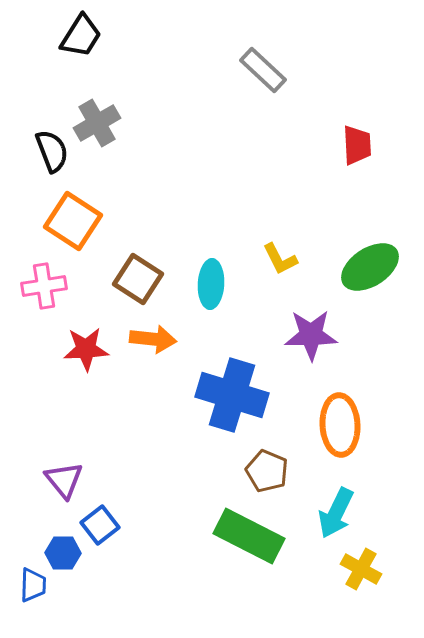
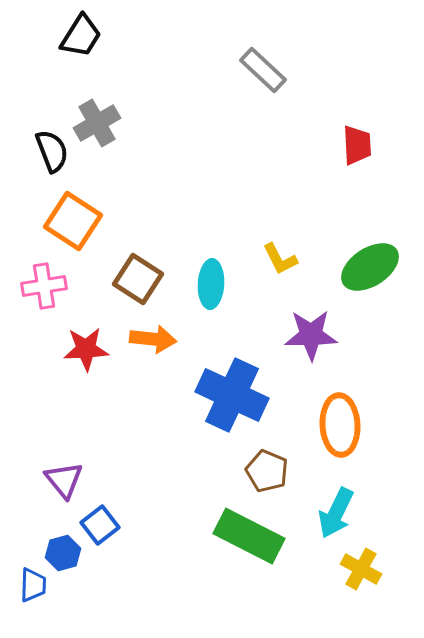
blue cross: rotated 8 degrees clockwise
blue hexagon: rotated 16 degrees counterclockwise
